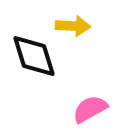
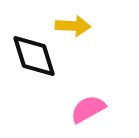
pink semicircle: moved 2 px left
